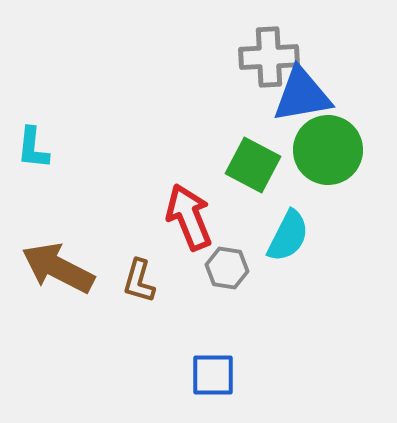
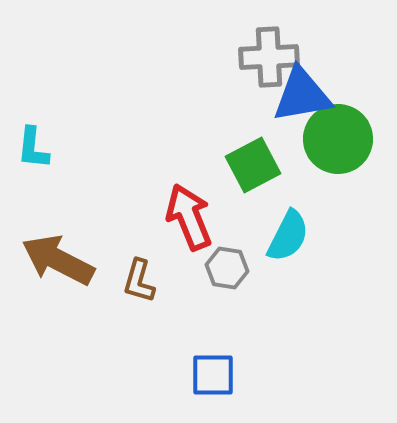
green circle: moved 10 px right, 11 px up
green square: rotated 34 degrees clockwise
brown arrow: moved 8 px up
